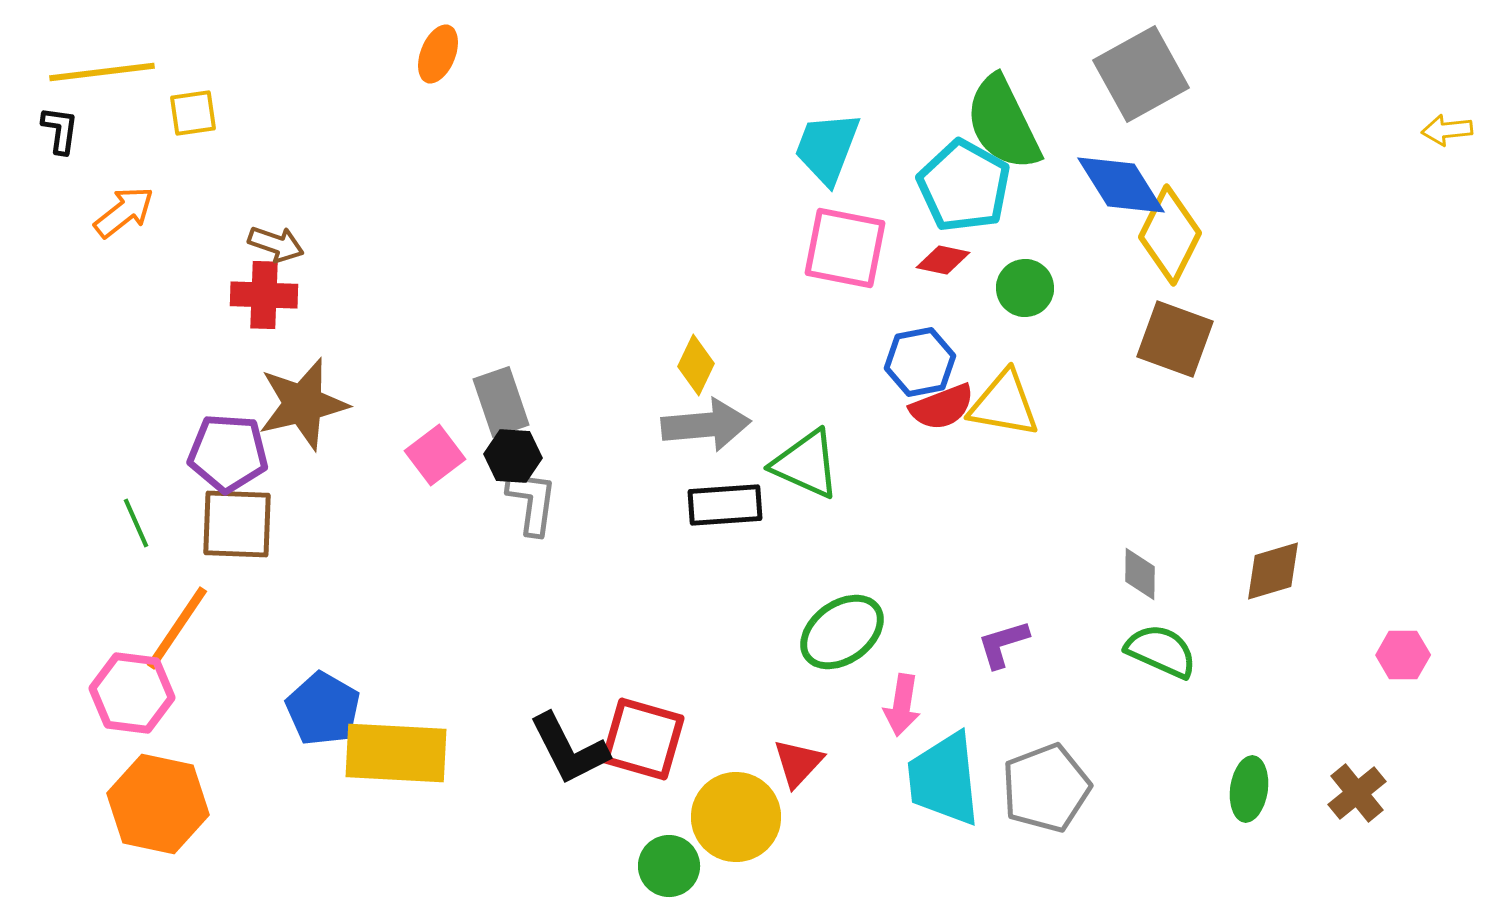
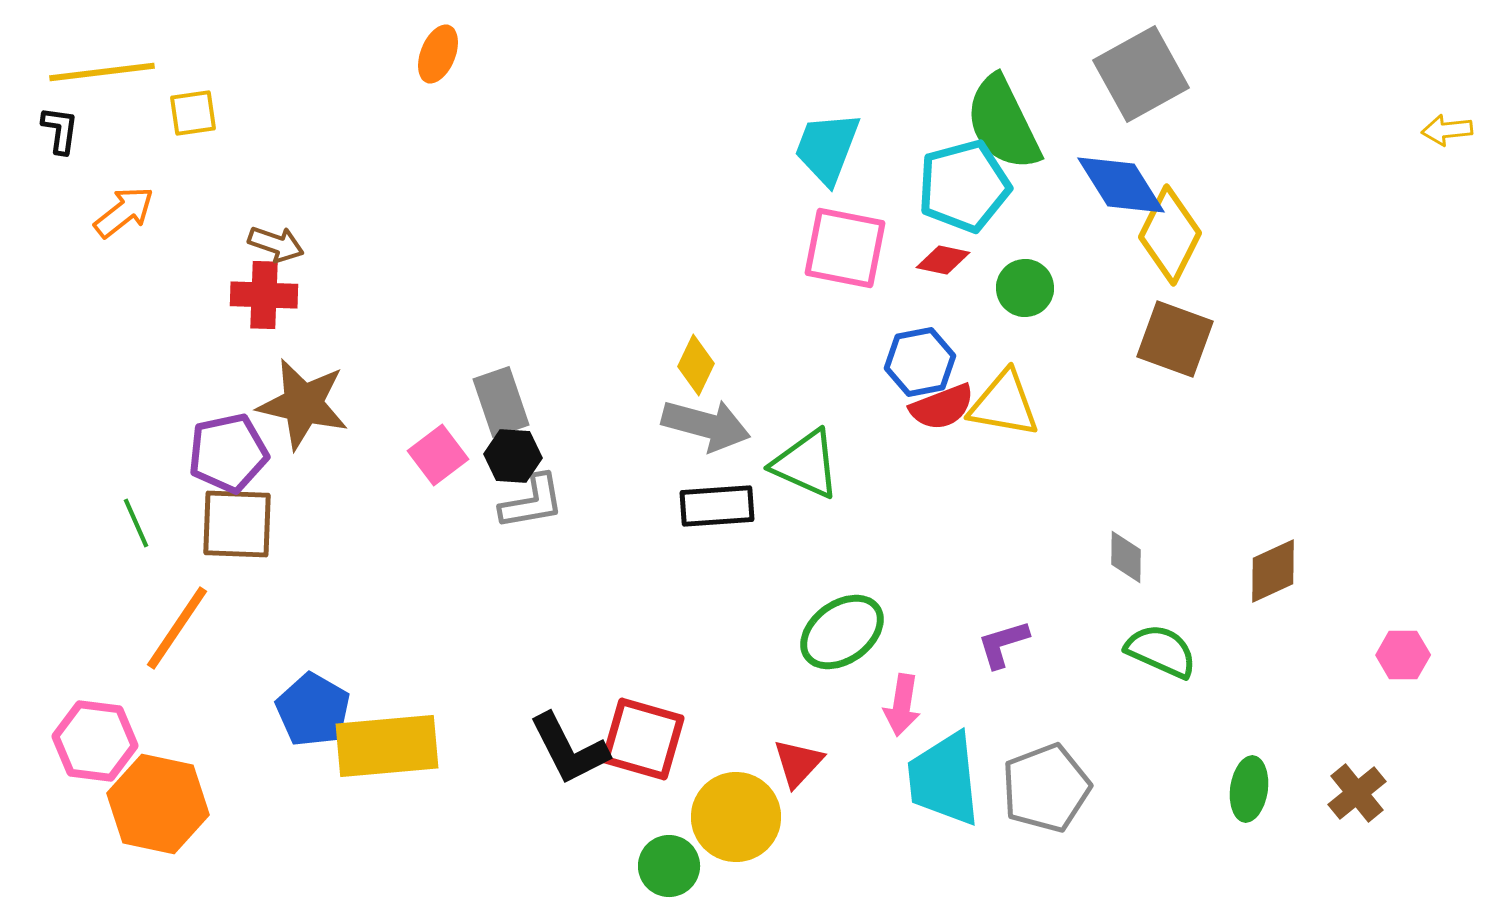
cyan pentagon at (964, 186): rotated 28 degrees clockwise
brown star at (303, 404): rotated 26 degrees clockwise
gray arrow at (706, 425): rotated 20 degrees clockwise
purple pentagon at (228, 453): rotated 16 degrees counterclockwise
pink square at (435, 455): moved 3 px right
gray L-shape at (532, 502): rotated 72 degrees clockwise
black rectangle at (725, 505): moved 8 px left, 1 px down
brown diamond at (1273, 571): rotated 8 degrees counterclockwise
gray diamond at (1140, 574): moved 14 px left, 17 px up
pink hexagon at (132, 693): moved 37 px left, 48 px down
blue pentagon at (323, 709): moved 10 px left, 1 px down
yellow rectangle at (396, 753): moved 9 px left, 7 px up; rotated 8 degrees counterclockwise
